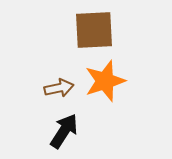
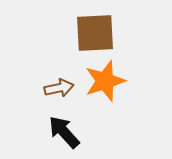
brown square: moved 1 px right, 3 px down
black arrow: moved 1 px down; rotated 75 degrees counterclockwise
